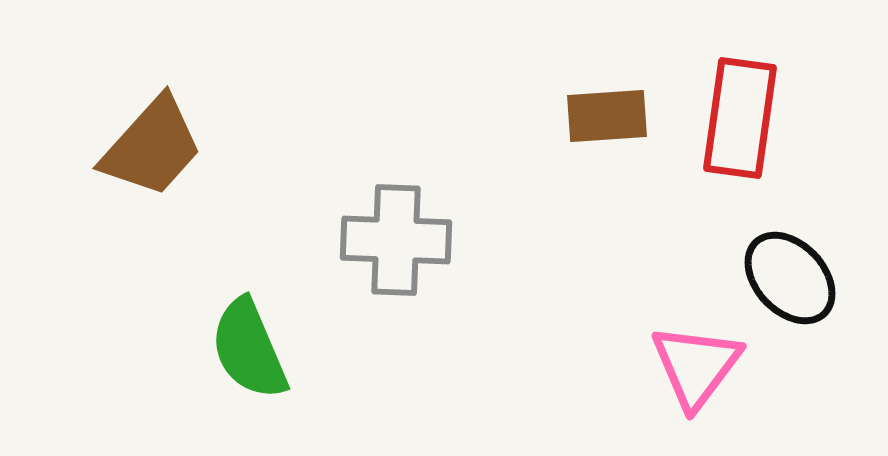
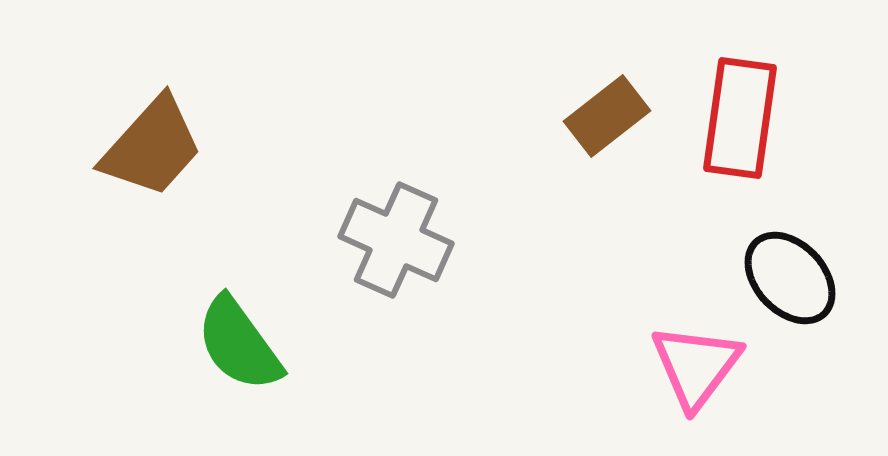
brown rectangle: rotated 34 degrees counterclockwise
gray cross: rotated 22 degrees clockwise
green semicircle: moved 10 px left, 5 px up; rotated 13 degrees counterclockwise
